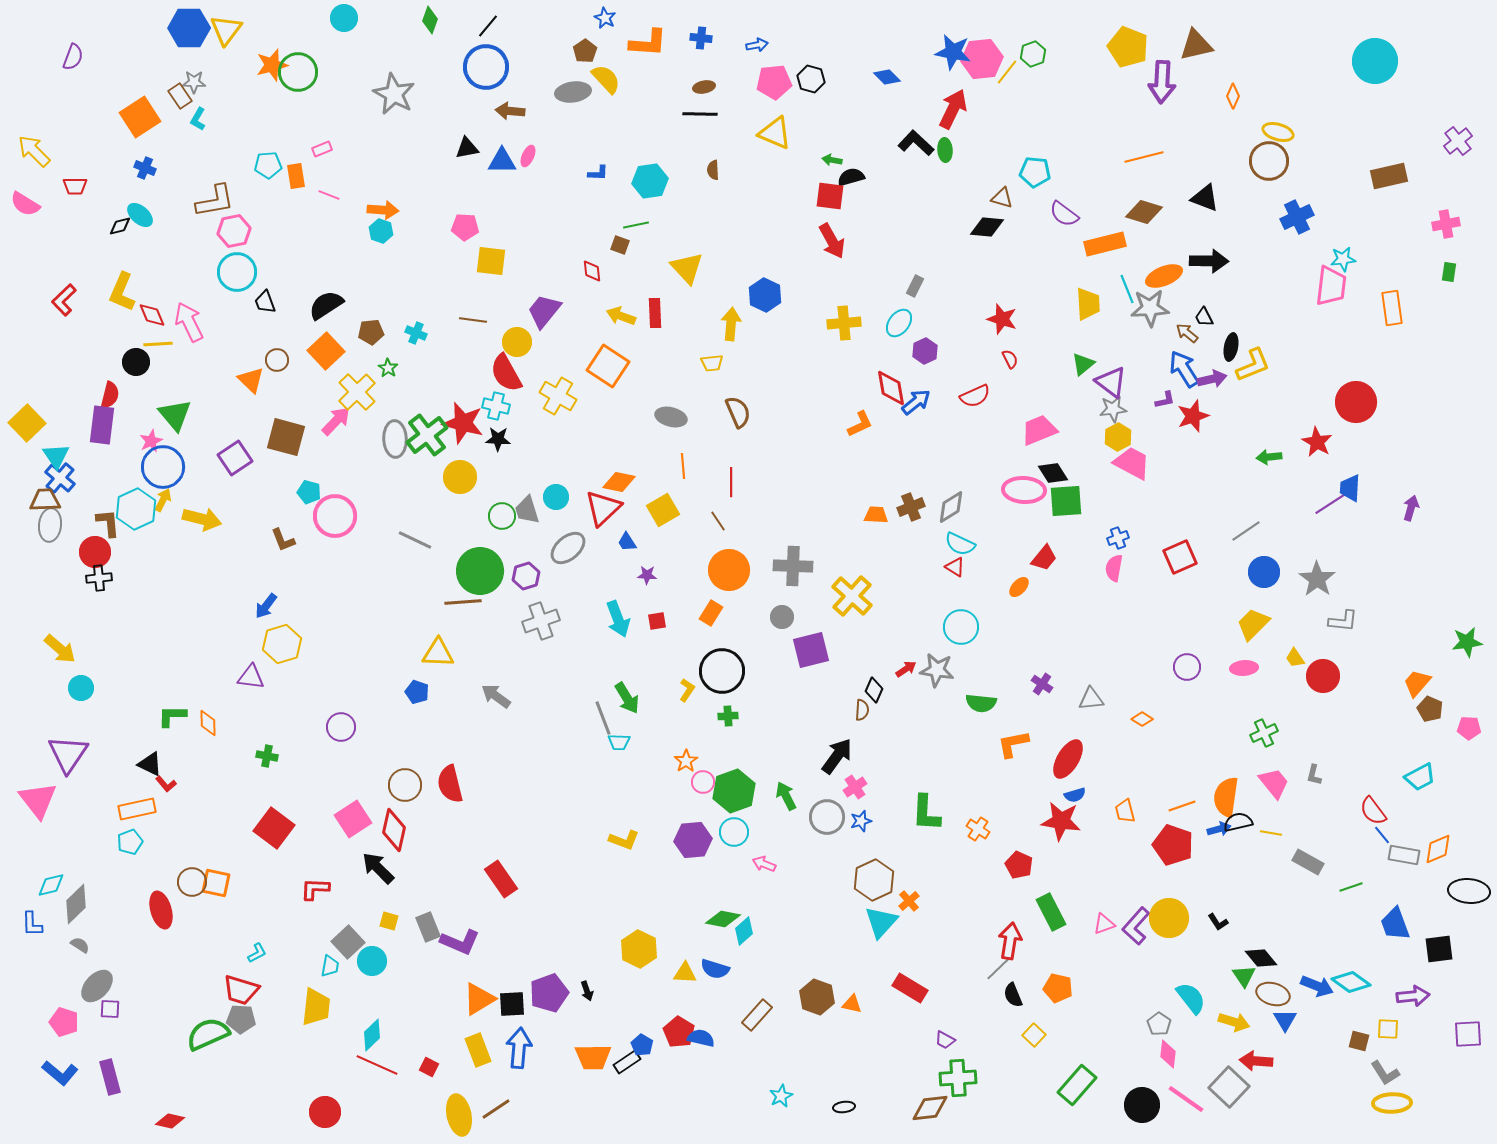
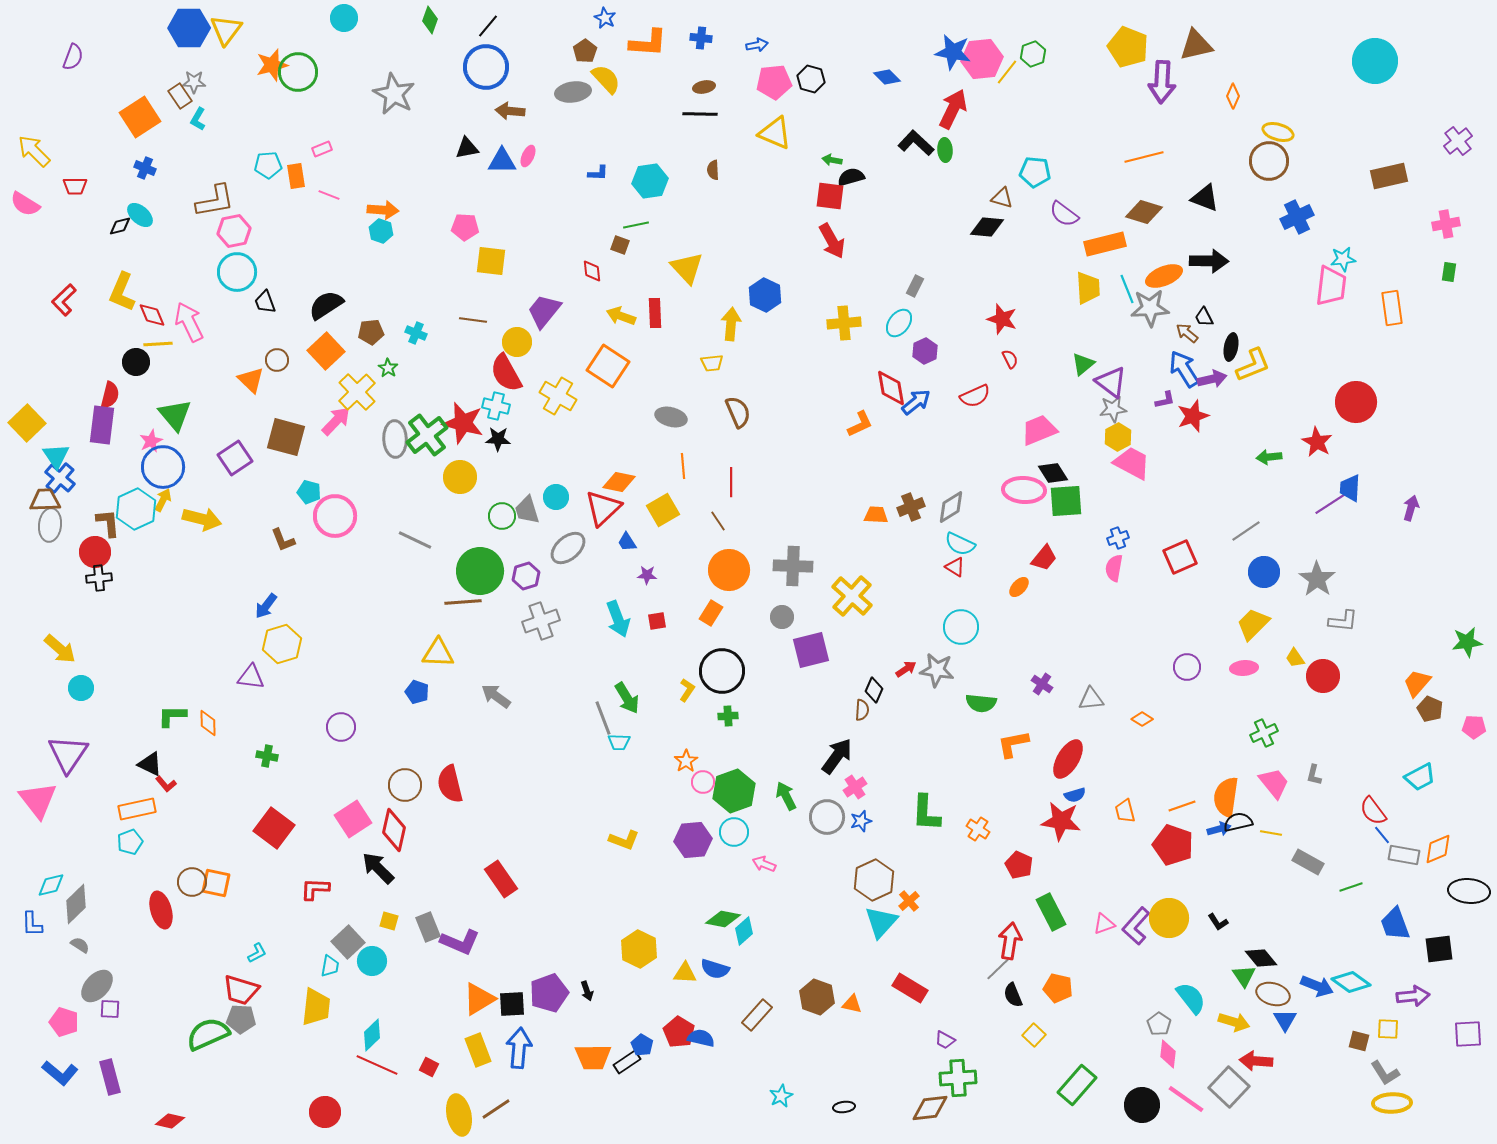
yellow trapezoid at (1088, 304): moved 16 px up
pink pentagon at (1469, 728): moved 5 px right, 1 px up
